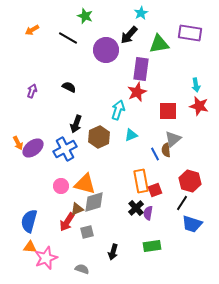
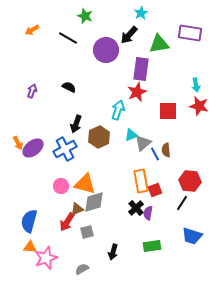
gray triangle at (173, 139): moved 30 px left, 4 px down
red hexagon at (190, 181): rotated 10 degrees counterclockwise
blue trapezoid at (192, 224): moved 12 px down
gray semicircle at (82, 269): rotated 48 degrees counterclockwise
